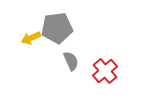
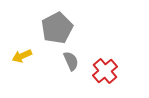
gray pentagon: rotated 20 degrees counterclockwise
yellow arrow: moved 9 px left, 18 px down
